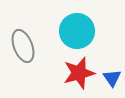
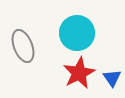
cyan circle: moved 2 px down
red star: rotated 12 degrees counterclockwise
